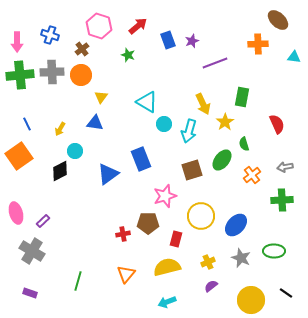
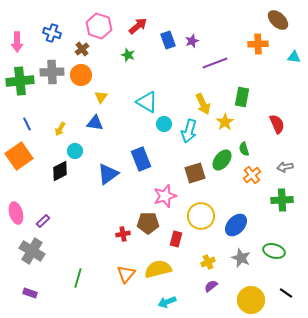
blue cross at (50, 35): moved 2 px right, 2 px up
green cross at (20, 75): moved 6 px down
green semicircle at (244, 144): moved 5 px down
brown square at (192, 170): moved 3 px right, 3 px down
green ellipse at (274, 251): rotated 15 degrees clockwise
yellow semicircle at (167, 267): moved 9 px left, 2 px down
green line at (78, 281): moved 3 px up
